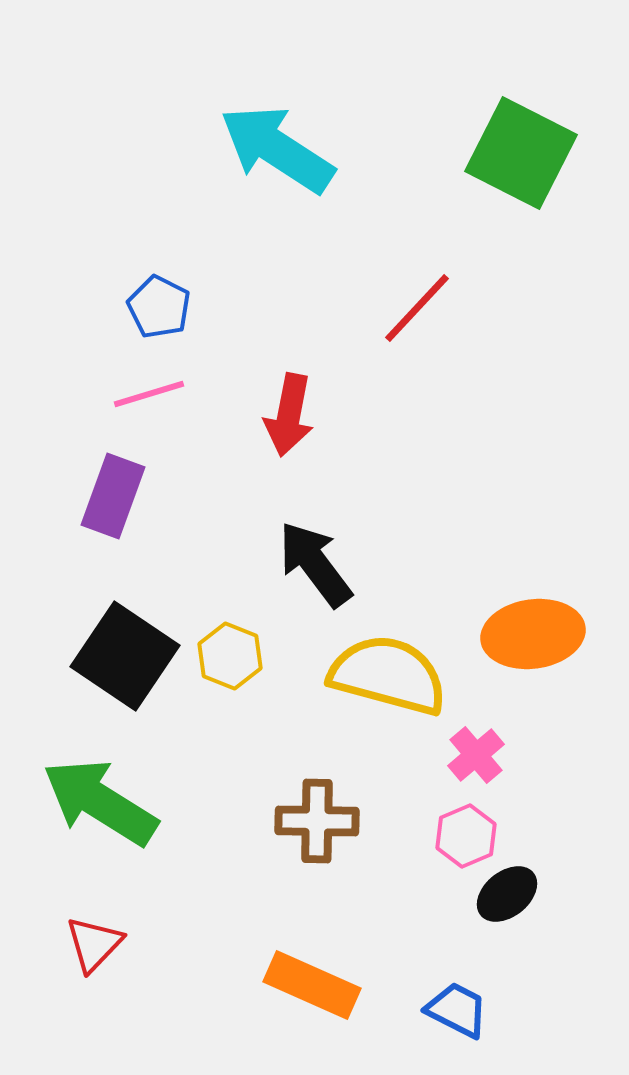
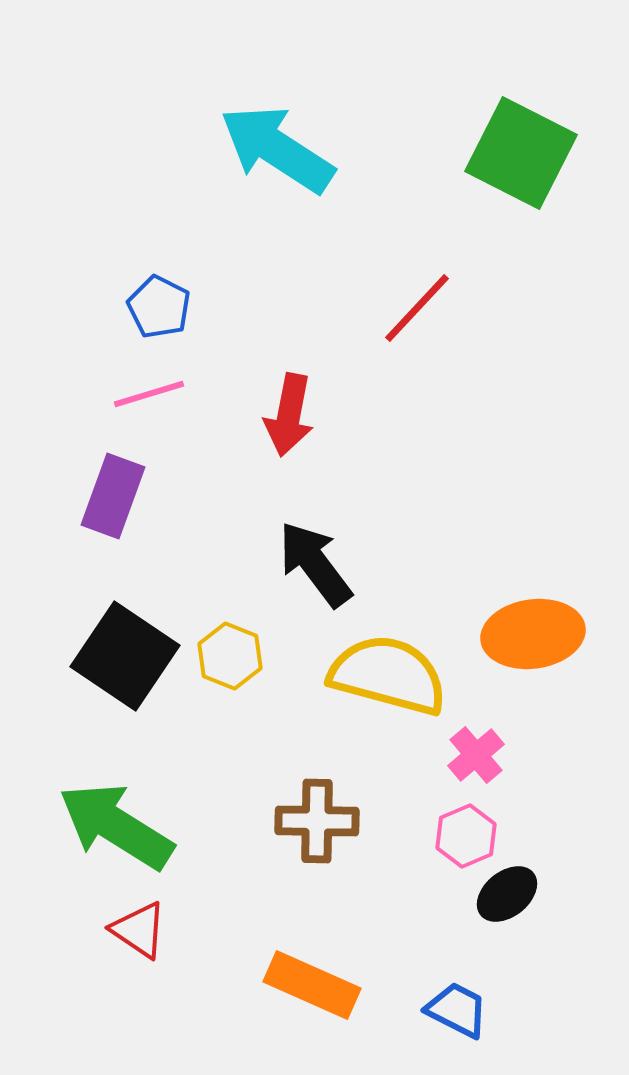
green arrow: moved 16 px right, 24 px down
red triangle: moved 45 px right, 14 px up; rotated 40 degrees counterclockwise
